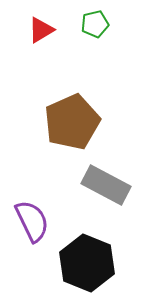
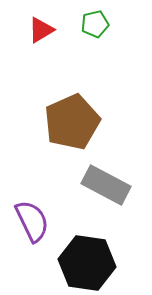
black hexagon: rotated 14 degrees counterclockwise
